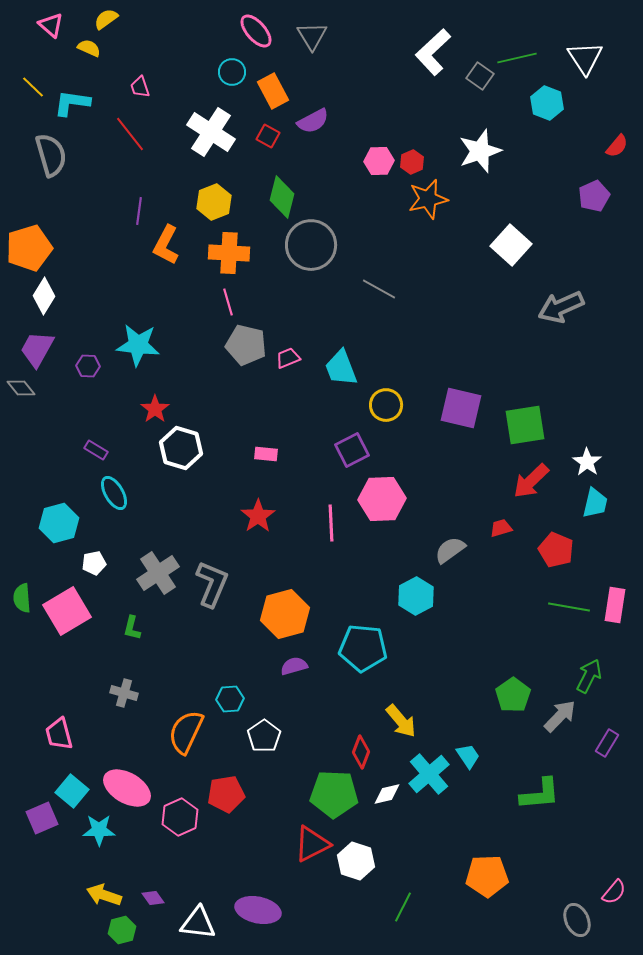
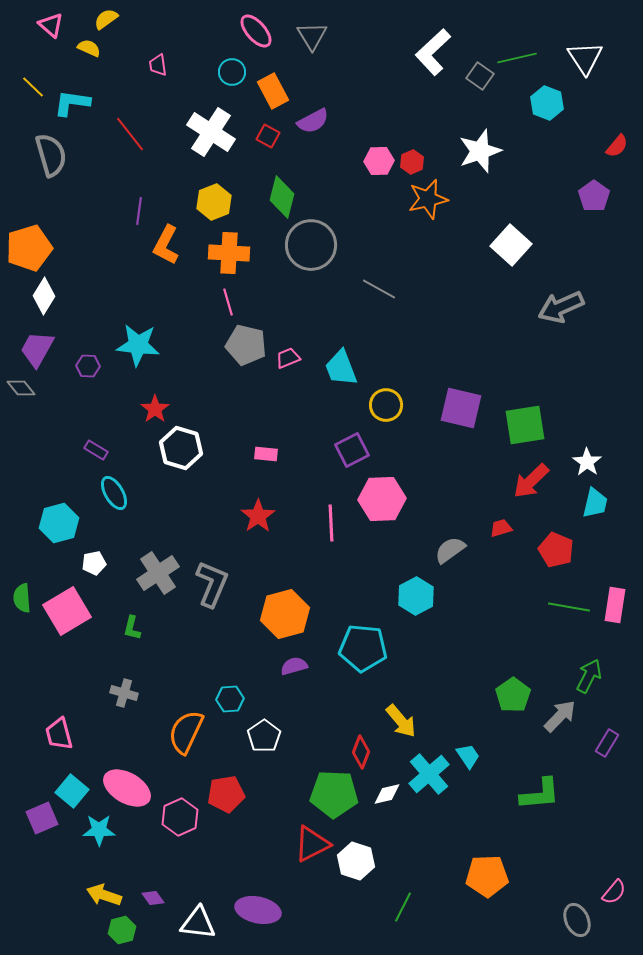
pink trapezoid at (140, 87): moved 18 px right, 22 px up; rotated 10 degrees clockwise
purple pentagon at (594, 196): rotated 12 degrees counterclockwise
